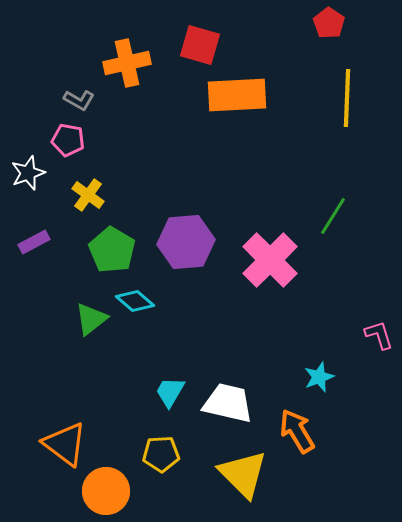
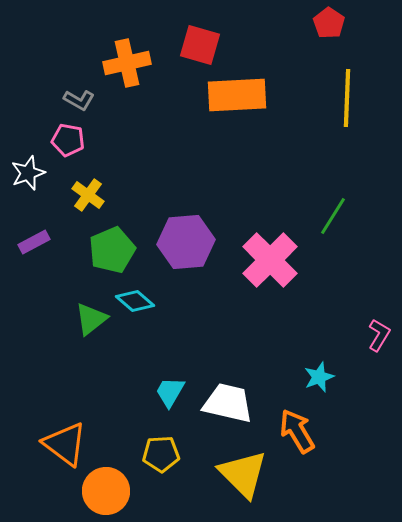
green pentagon: rotated 18 degrees clockwise
pink L-shape: rotated 48 degrees clockwise
